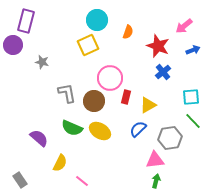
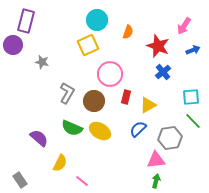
pink arrow: rotated 18 degrees counterclockwise
pink circle: moved 4 px up
gray L-shape: rotated 40 degrees clockwise
pink triangle: moved 1 px right
